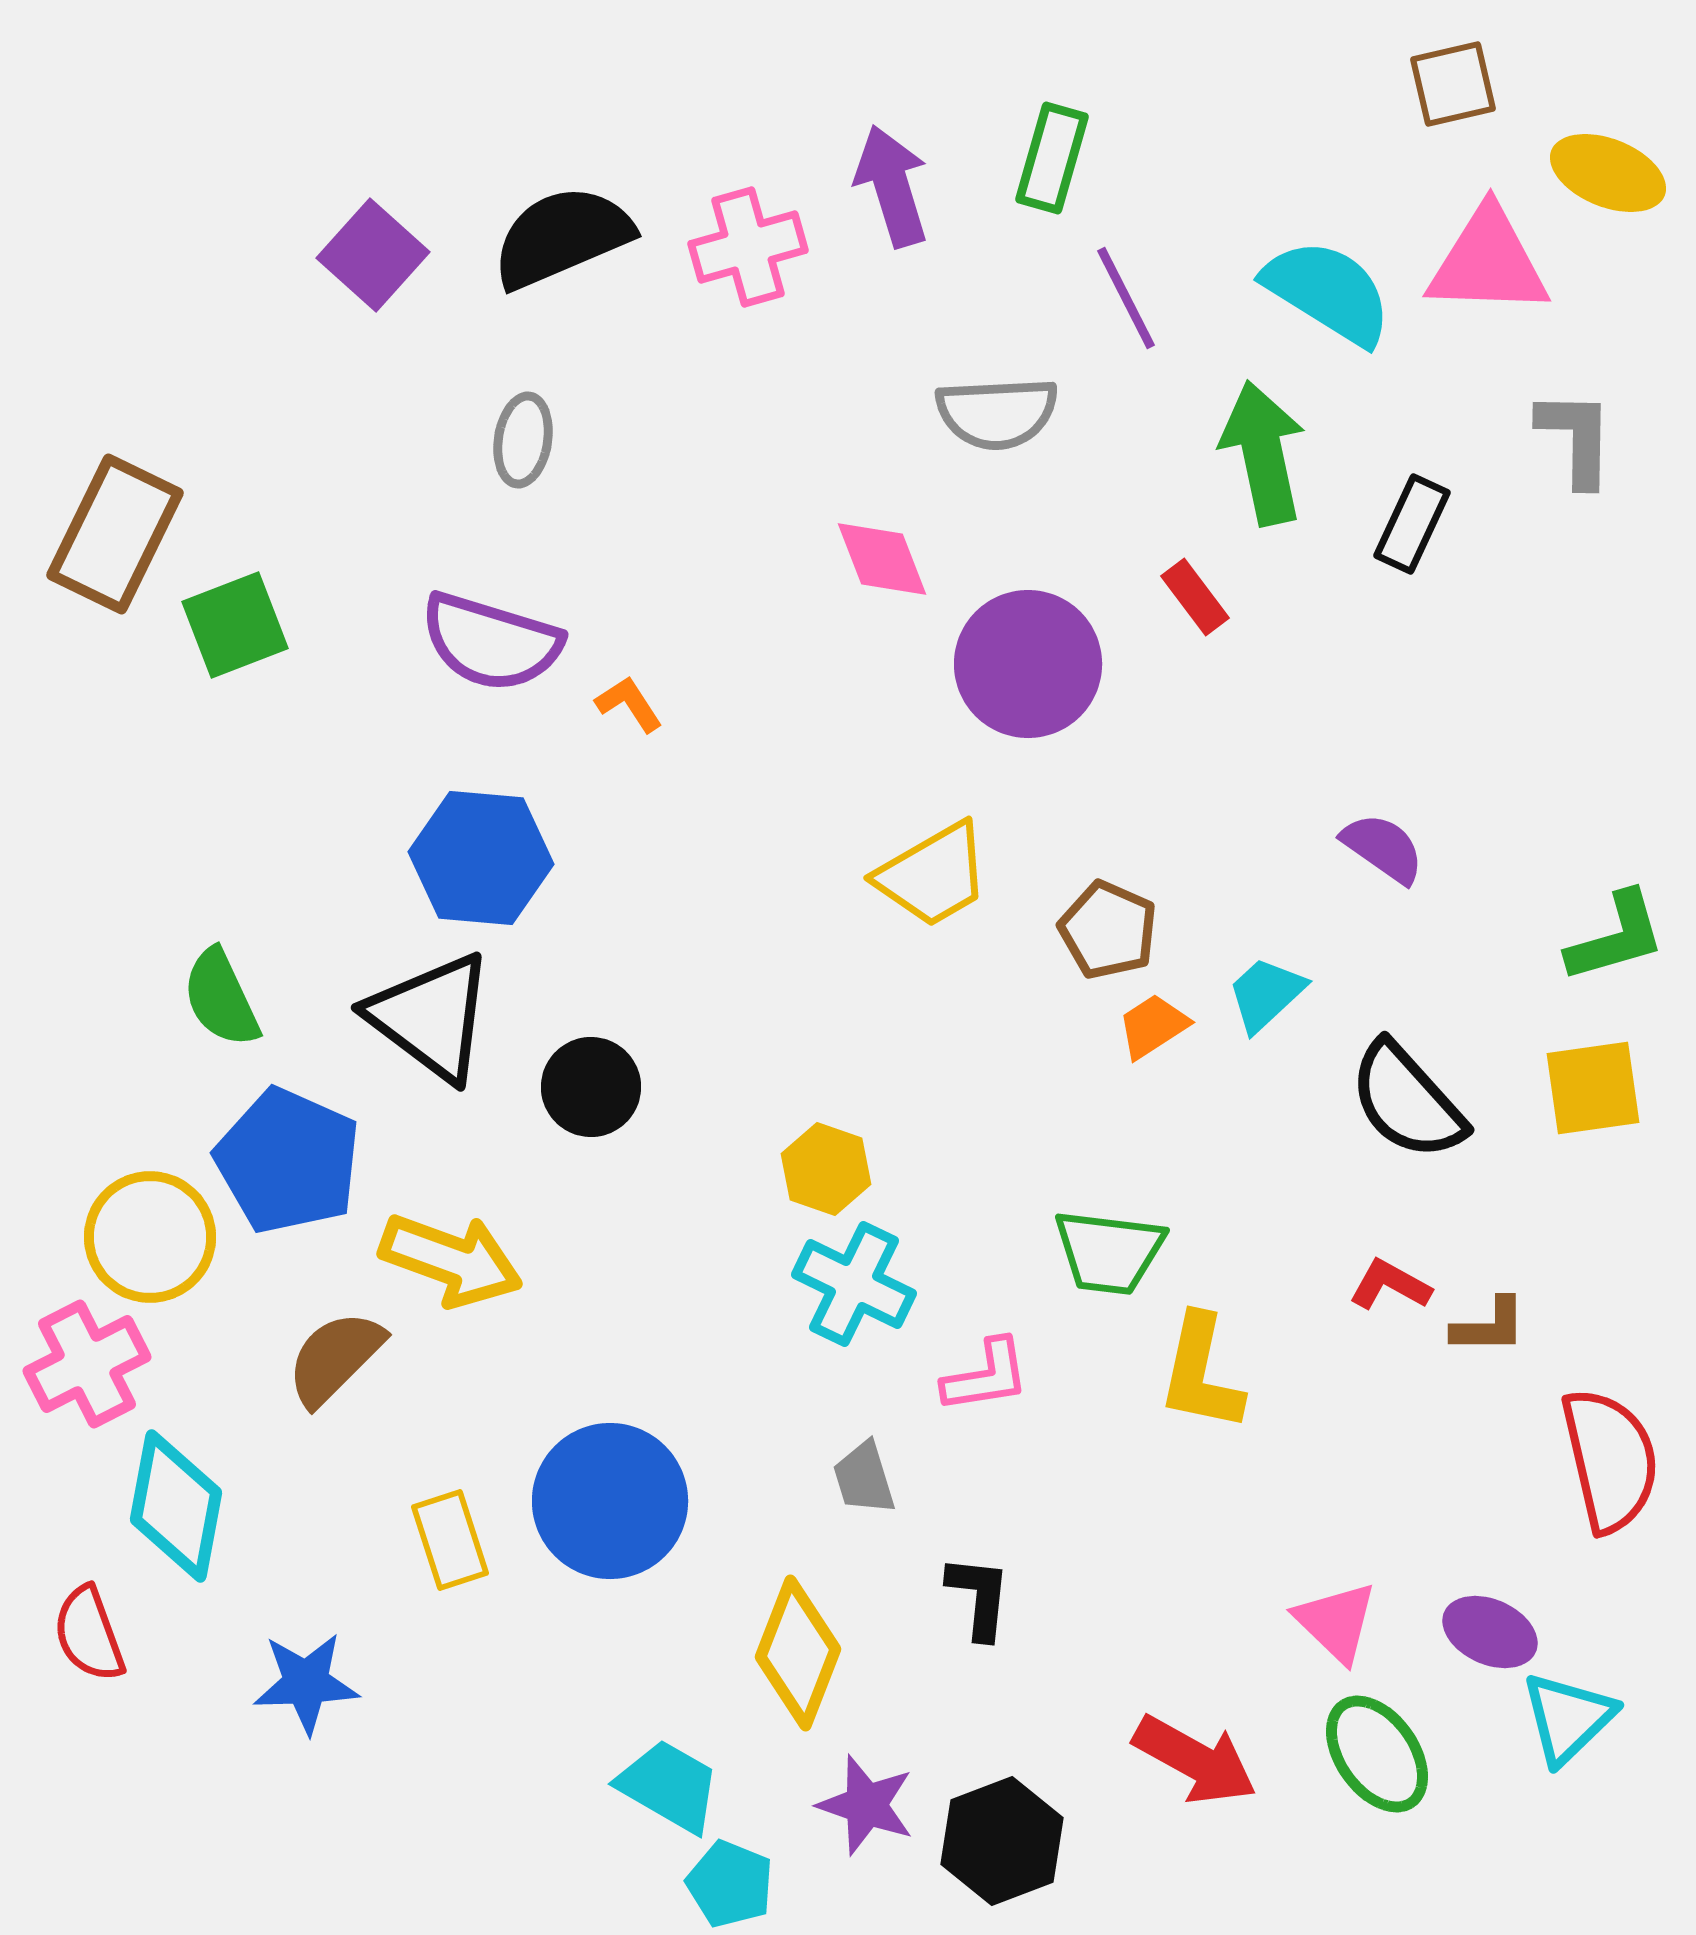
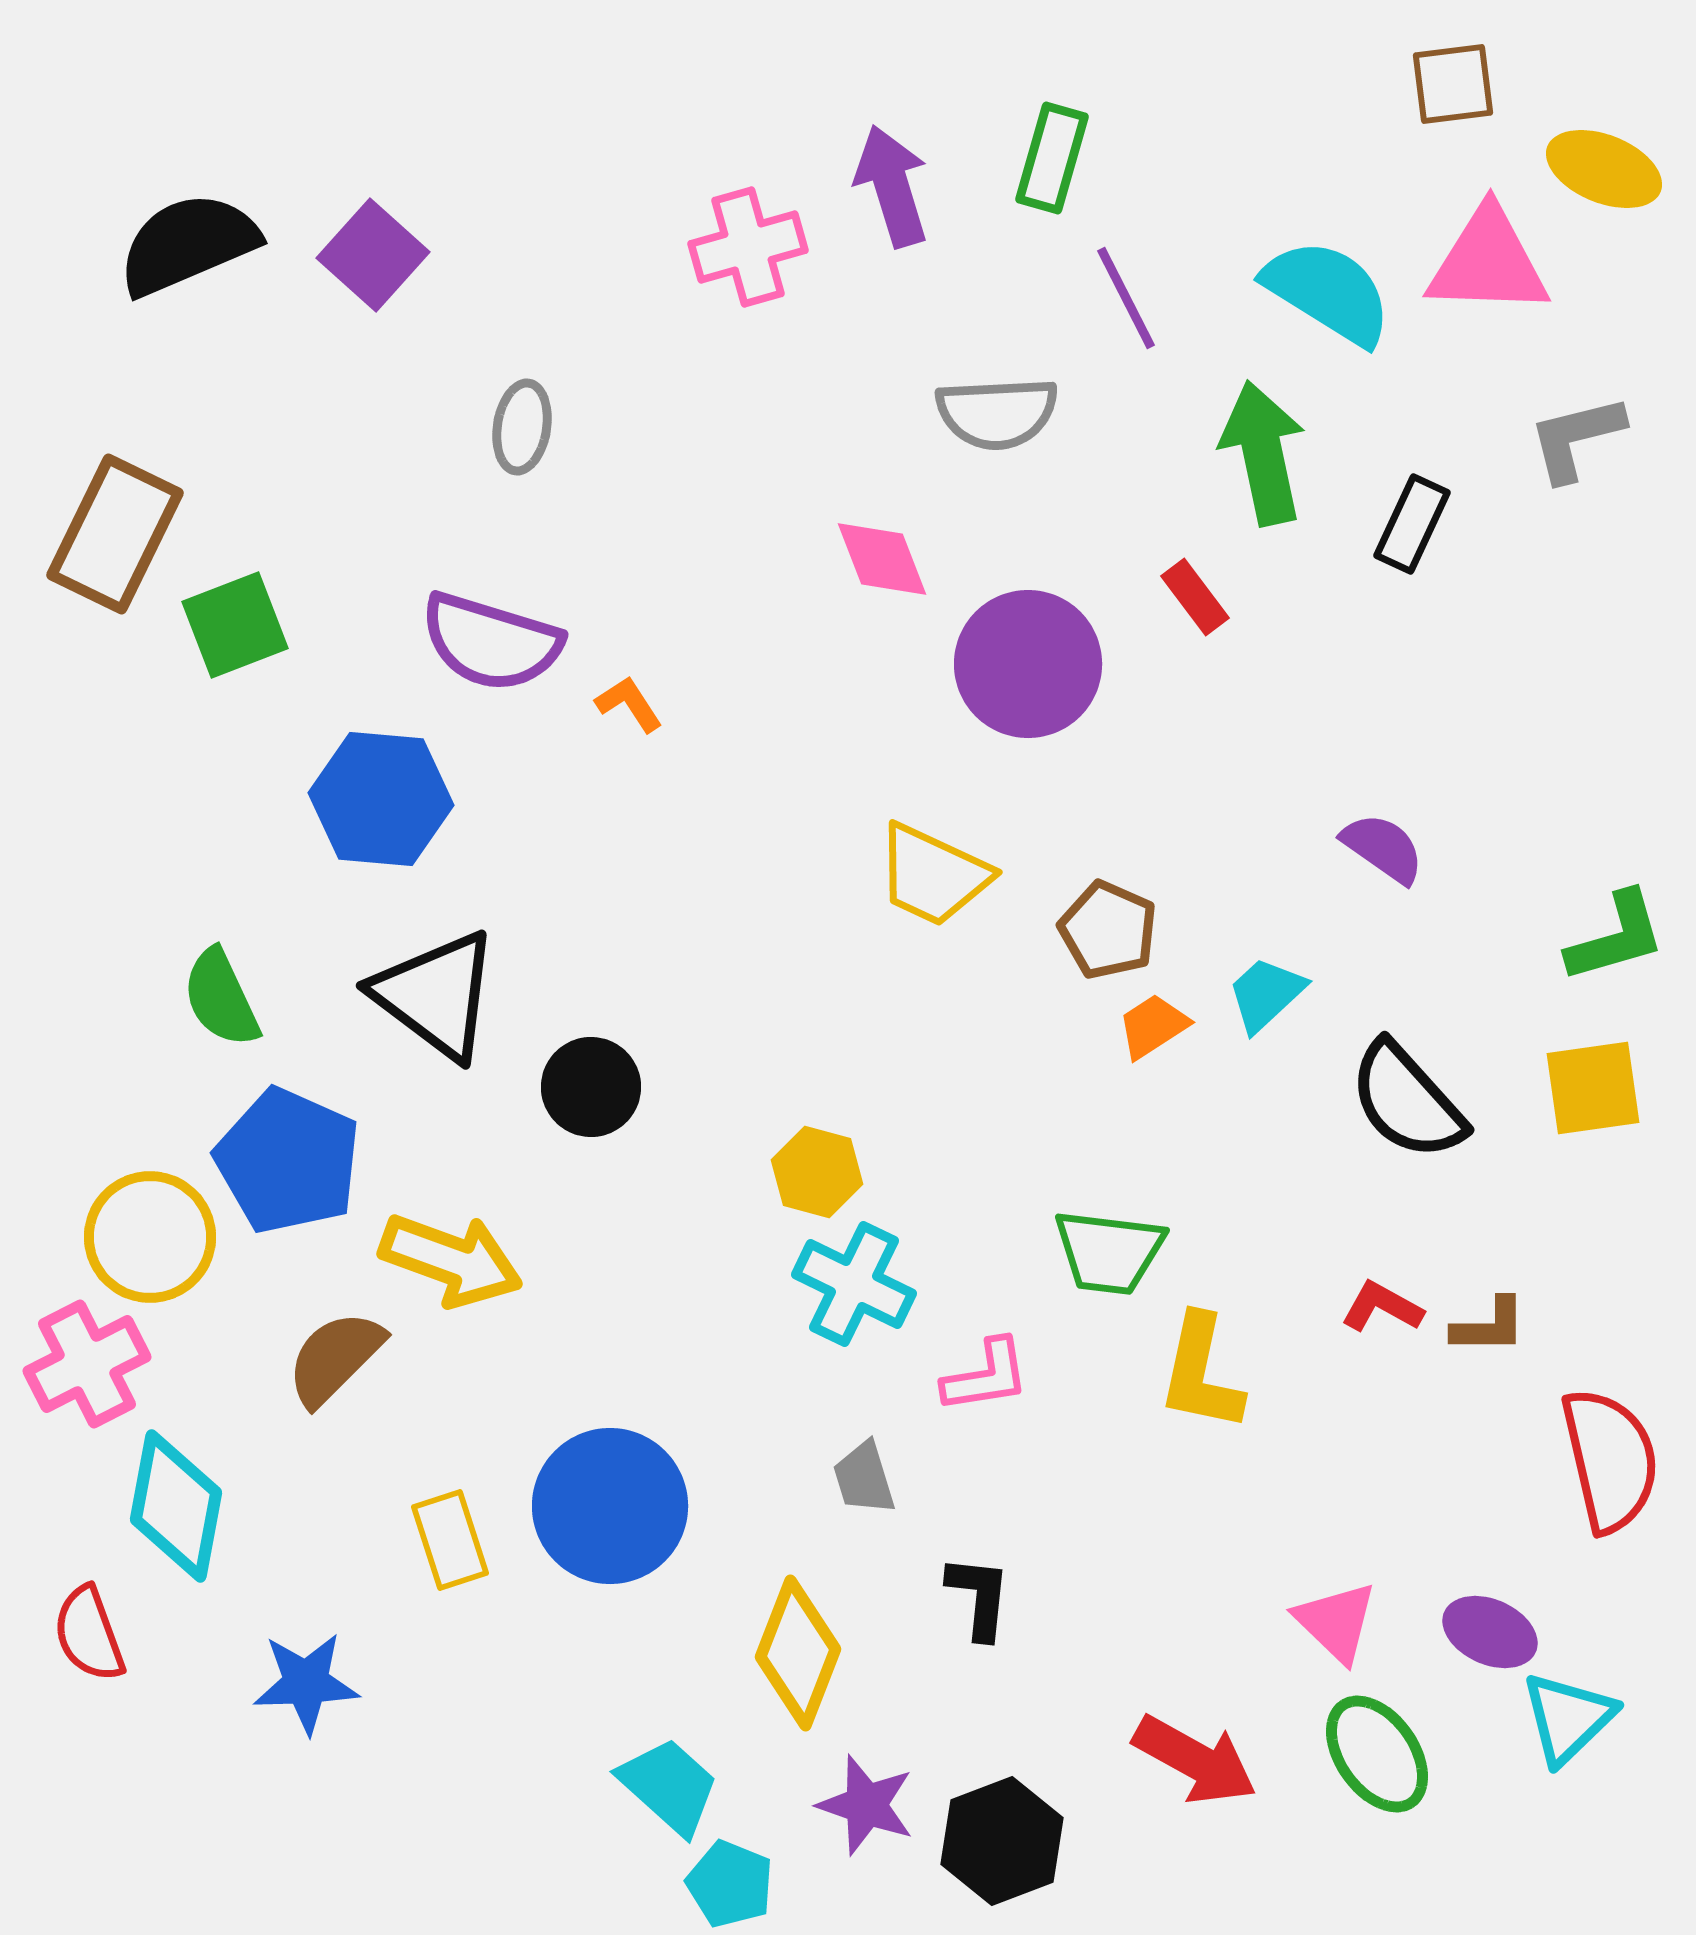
brown square at (1453, 84): rotated 6 degrees clockwise
yellow ellipse at (1608, 173): moved 4 px left, 4 px up
black semicircle at (562, 237): moved 374 px left, 7 px down
gray L-shape at (1576, 438): rotated 105 degrees counterclockwise
gray ellipse at (523, 440): moved 1 px left, 13 px up
blue hexagon at (481, 858): moved 100 px left, 59 px up
yellow trapezoid at (933, 875): rotated 55 degrees clockwise
black triangle at (431, 1017): moved 5 px right, 22 px up
yellow hexagon at (826, 1169): moved 9 px left, 3 px down; rotated 4 degrees counterclockwise
red L-shape at (1390, 1285): moved 8 px left, 22 px down
blue circle at (610, 1501): moved 5 px down
cyan trapezoid at (669, 1786): rotated 12 degrees clockwise
